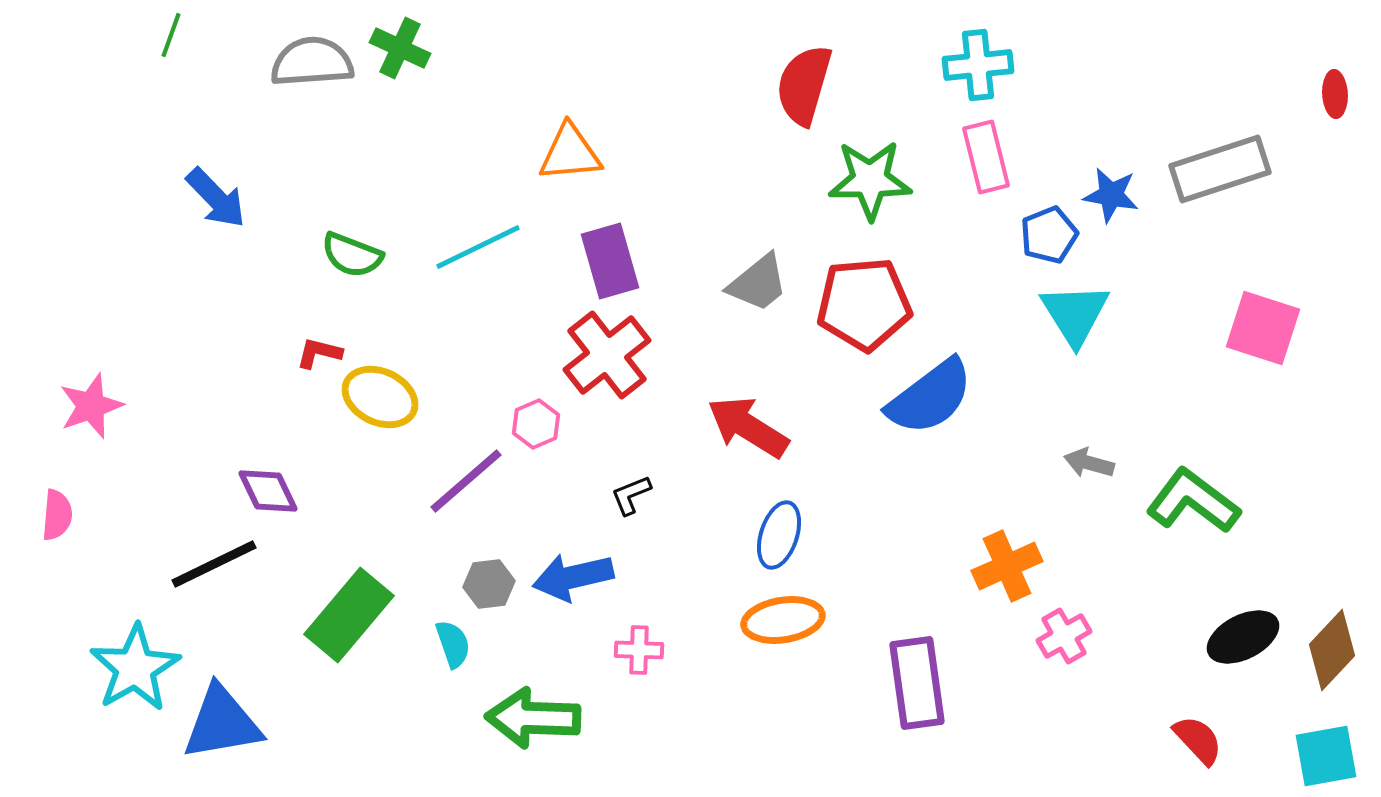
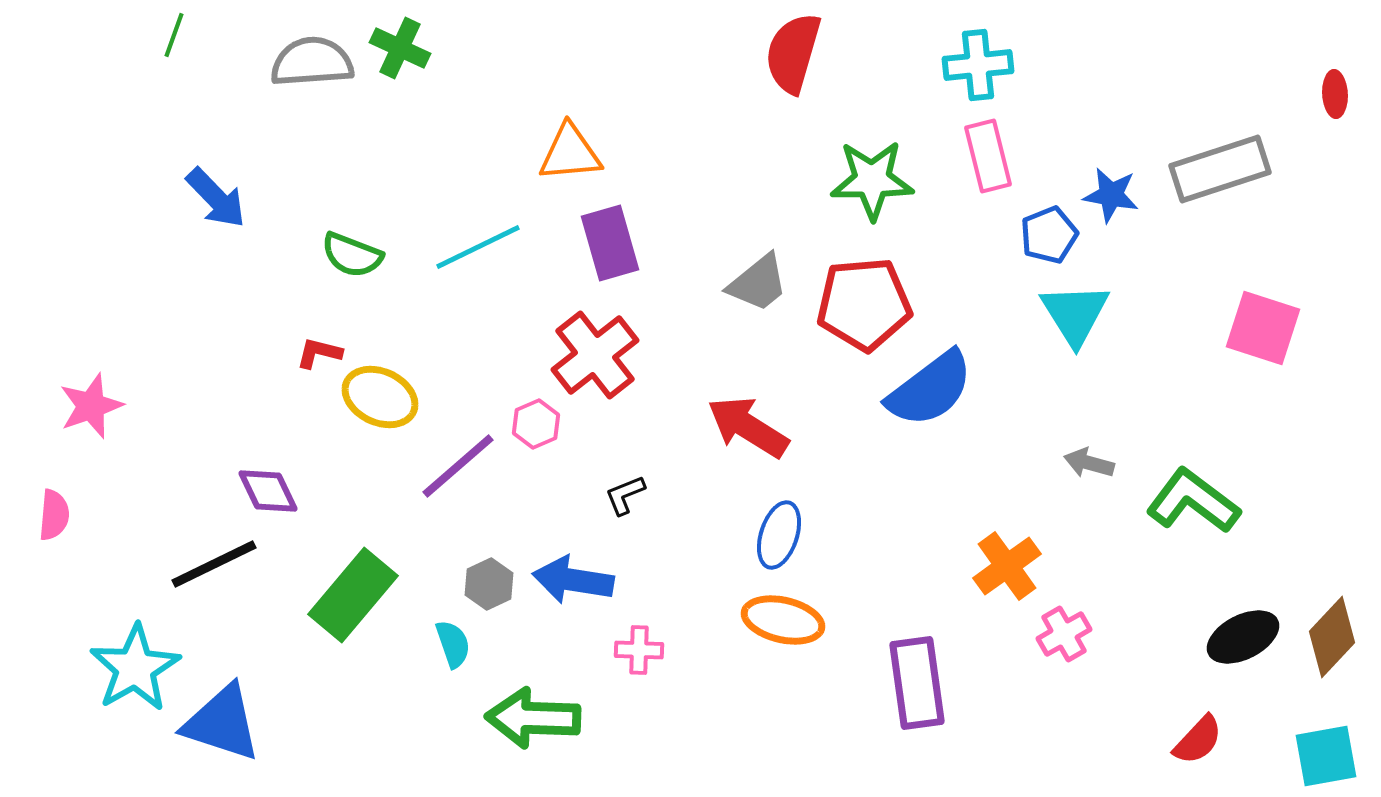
green line at (171, 35): moved 3 px right
red semicircle at (804, 85): moved 11 px left, 32 px up
pink rectangle at (986, 157): moved 2 px right, 1 px up
green star at (870, 180): moved 2 px right
purple rectangle at (610, 261): moved 18 px up
red cross at (607, 355): moved 12 px left
blue semicircle at (930, 397): moved 8 px up
purple line at (466, 481): moved 8 px left, 15 px up
black L-shape at (631, 495): moved 6 px left
pink semicircle at (57, 515): moved 3 px left
orange cross at (1007, 566): rotated 12 degrees counterclockwise
blue arrow at (573, 577): moved 3 px down; rotated 22 degrees clockwise
gray hexagon at (489, 584): rotated 18 degrees counterclockwise
green rectangle at (349, 615): moved 4 px right, 20 px up
orange ellipse at (783, 620): rotated 22 degrees clockwise
pink cross at (1064, 636): moved 2 px up
brown diamond at (1332, 650): moved 13 px up
blue triangle at (222, 723): rotated 28 degrees clockwise
red semicircle at (1198, 740): rotated 86 degrees clockwise
